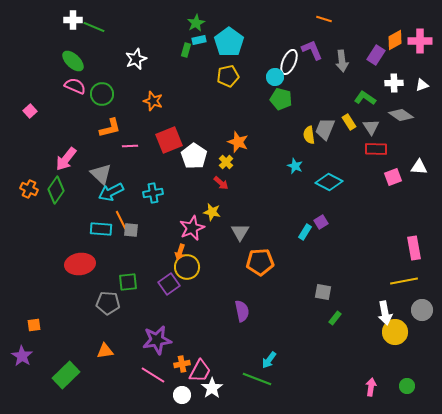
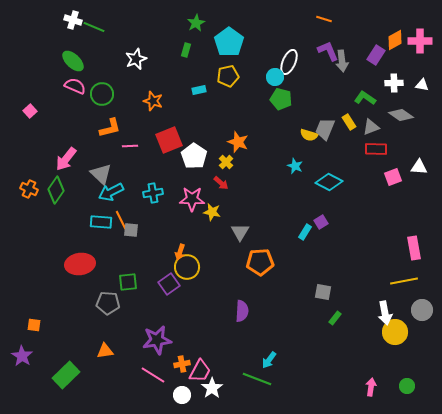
white cross at (73, 20): rotated 18 degrees clockwise
cyan rectangle at (199, 40): moved 50 px down
purple L-shape at (312, 50): moved 16 px right, 1 px down
white triangle at (422, 85): rotated 32 degrees clockwise
gray triangle at (371, 127): rotated 42 degrees clockwise
yellow semicircle at (309, 135): rotated 66 degrees counterclockwise
pink star at (192, 228): moved 29 px up; rotated 25 degrees clockwise
cyan rectangle at (101, 229): moved 7 px up
purple semicircle at (242, 311): rotated 15 degrees clockwise
orange square at (34, 325): rotated 16 degrees clockwise
